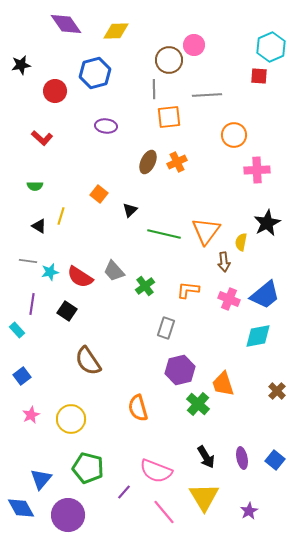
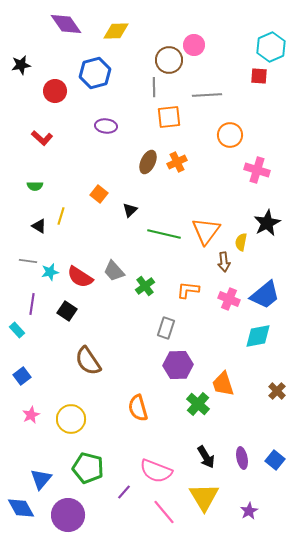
gray line at (154, 89): moved 2 px up
orange circle at (234, 135): moved 4 px left
pink cross at (257, 170): rotated 20 degrees clockwise
purple hexagon at (180, 370): moved 2 px left, 5 px up; rotated 12 degrees clockwise
